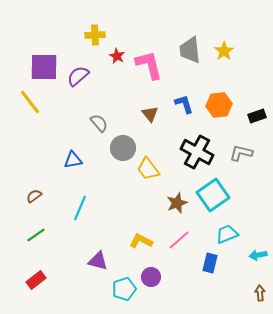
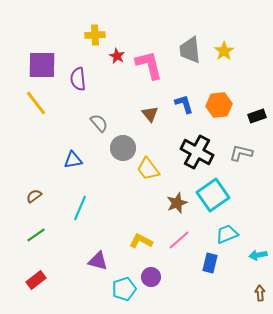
purple square: moved 2 px left, 2 px up
purple semicircle: moved 3 px down; rotated 55 degrees counterclockwise
yellow line: moved 6 px right, 1 px down
